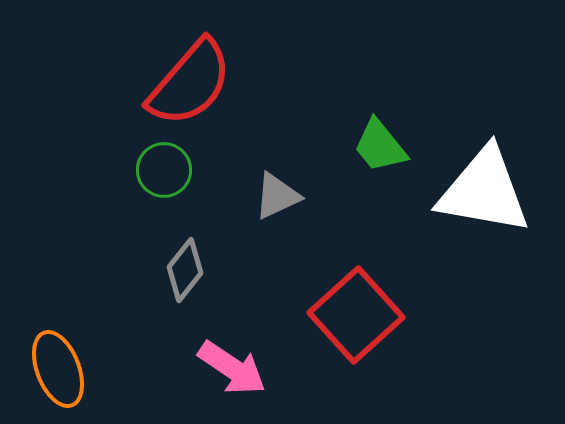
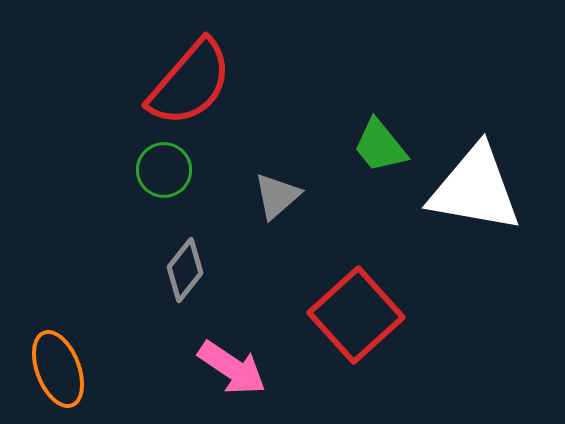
white triangle: moved 9 px left, 2 px up
gray triangle: rotated 16 degrees counterclockwise
